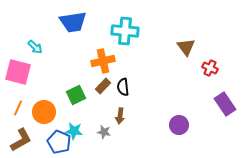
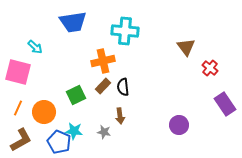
red cross: rotated 14 degrees clockwise
brown arrow: rotated 14 degrees counterclockwise
